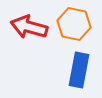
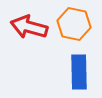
blue rectangle: moved 2 px down; rotated 12 degrees counterclockwise
